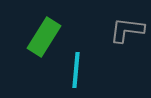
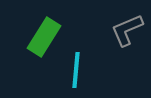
gray L-shape: rotated 30 degrees counterclockwise
